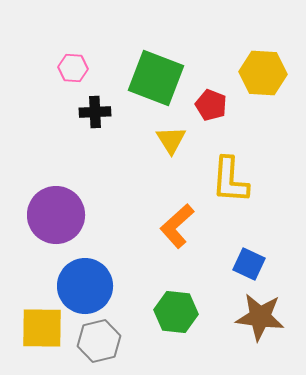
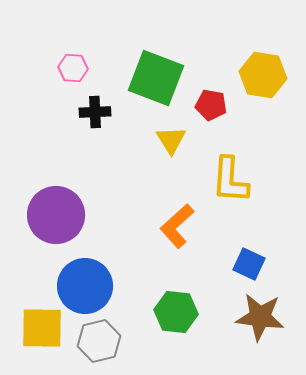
yellow hexagon: moved 2 px down; rotated 6 degrees clockwise
red pentagon: rotated 12 degrees counterclockwise
